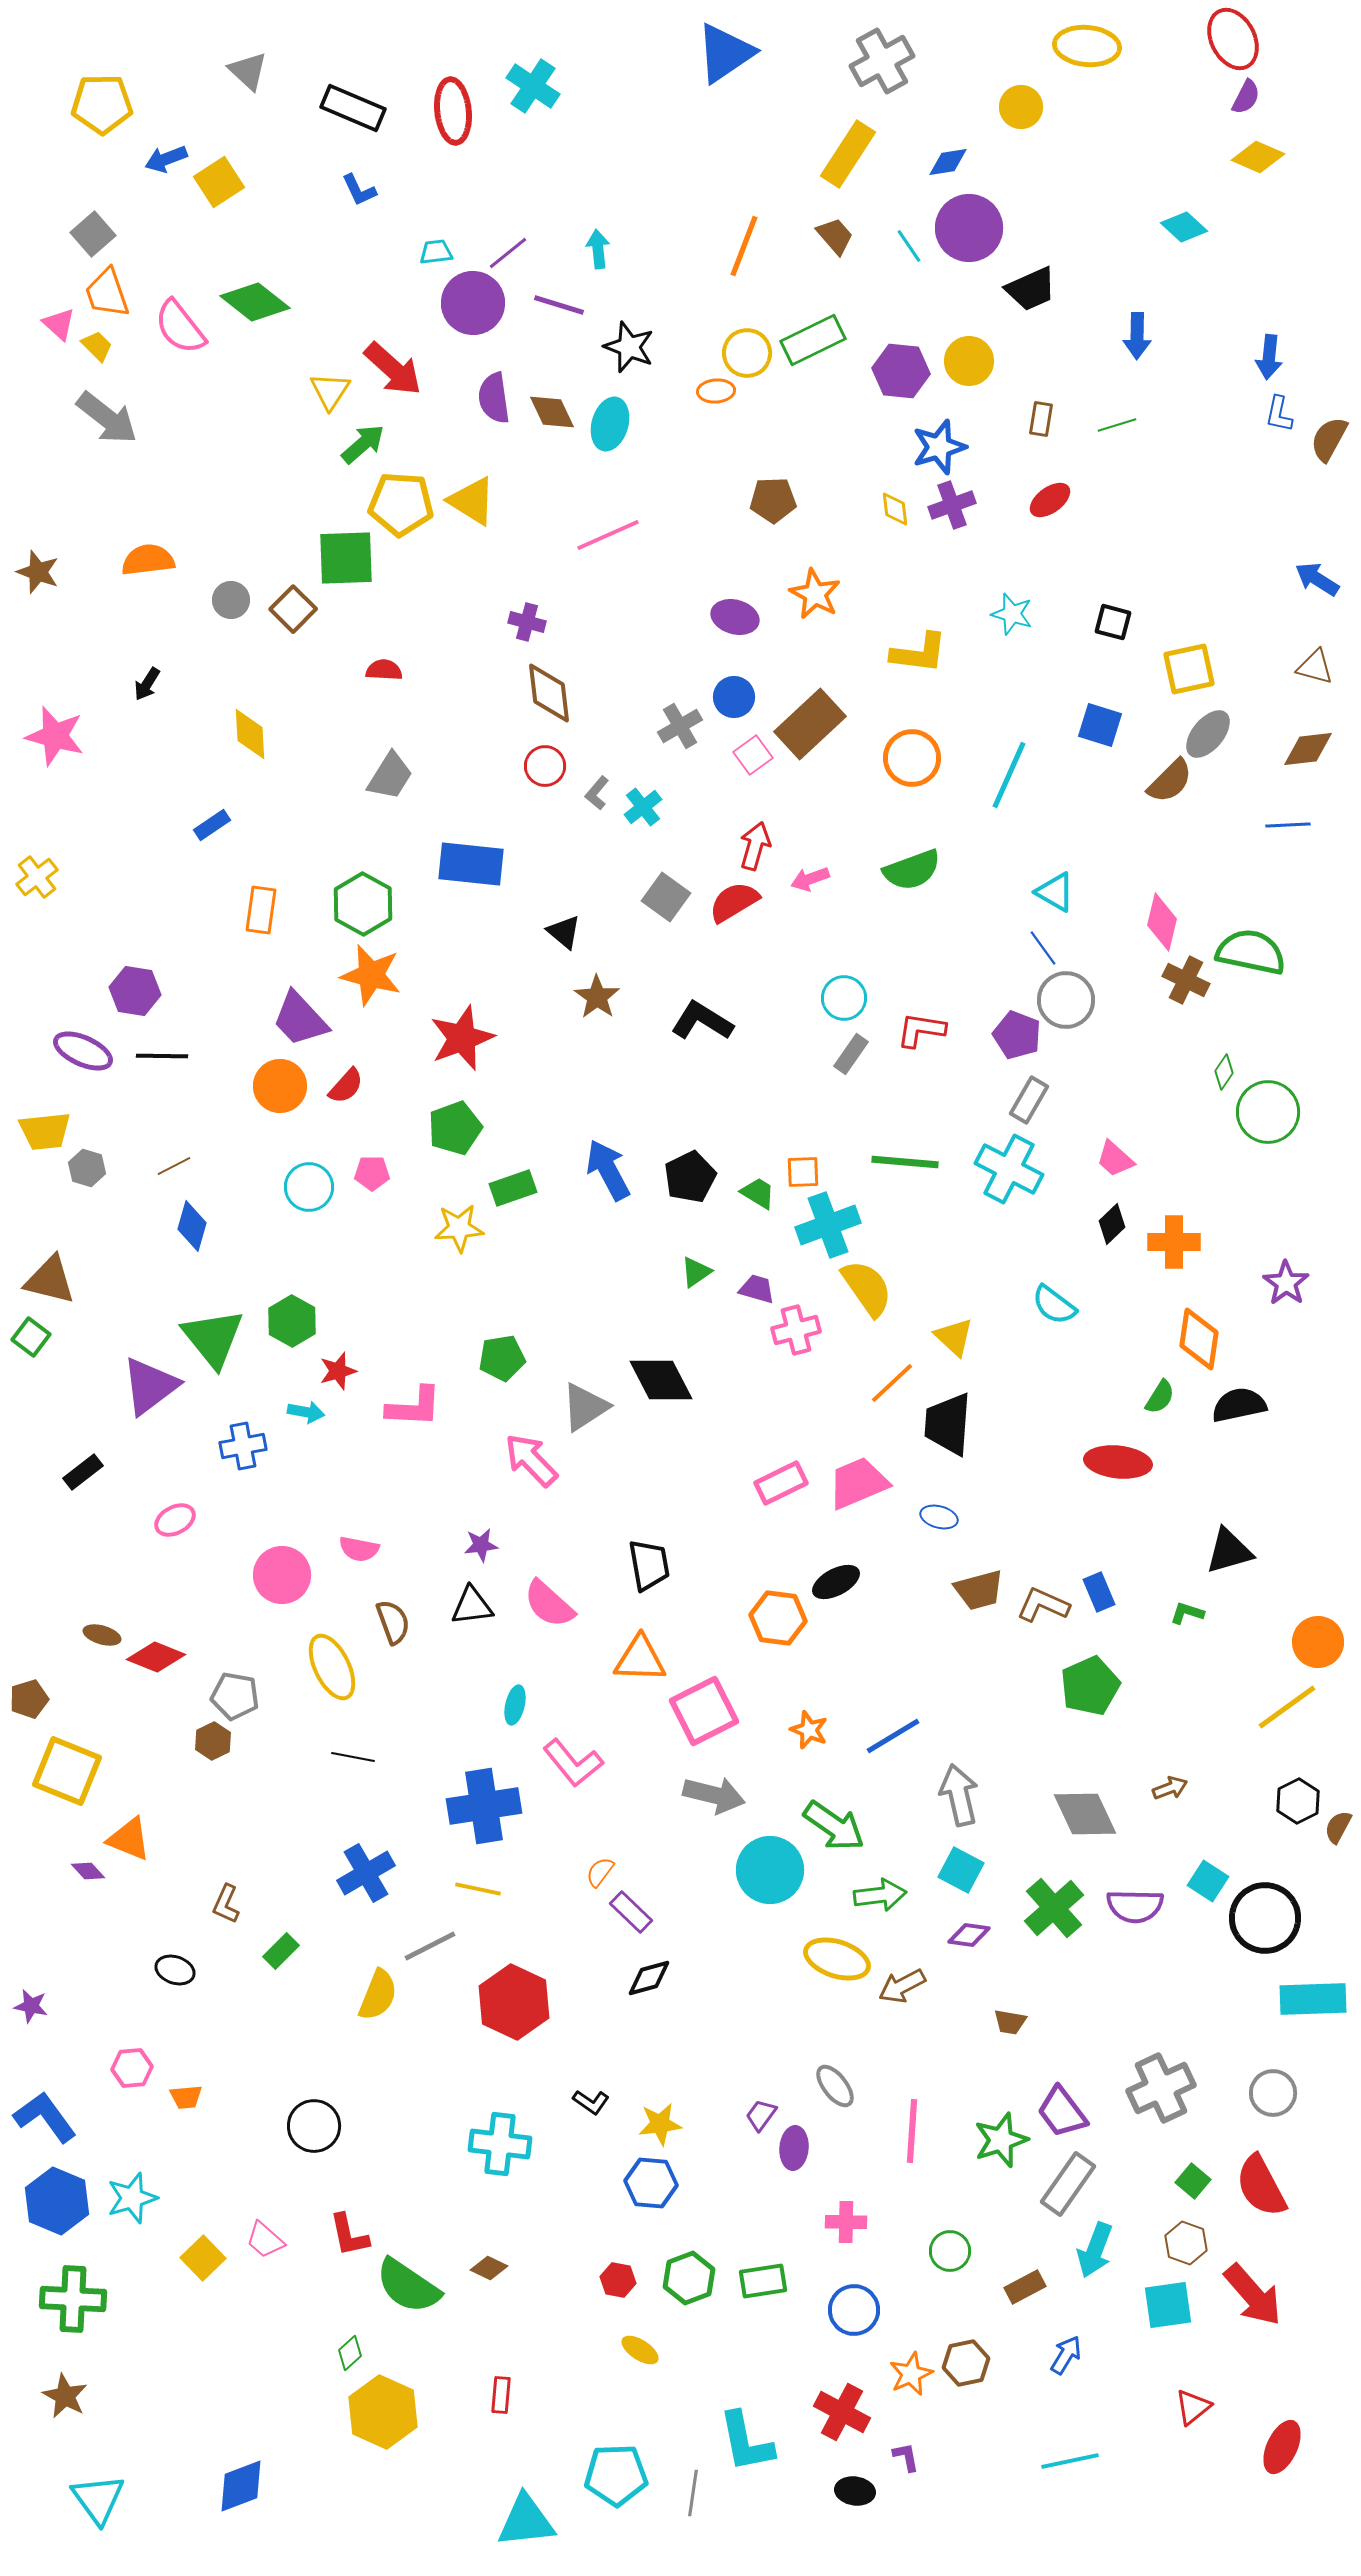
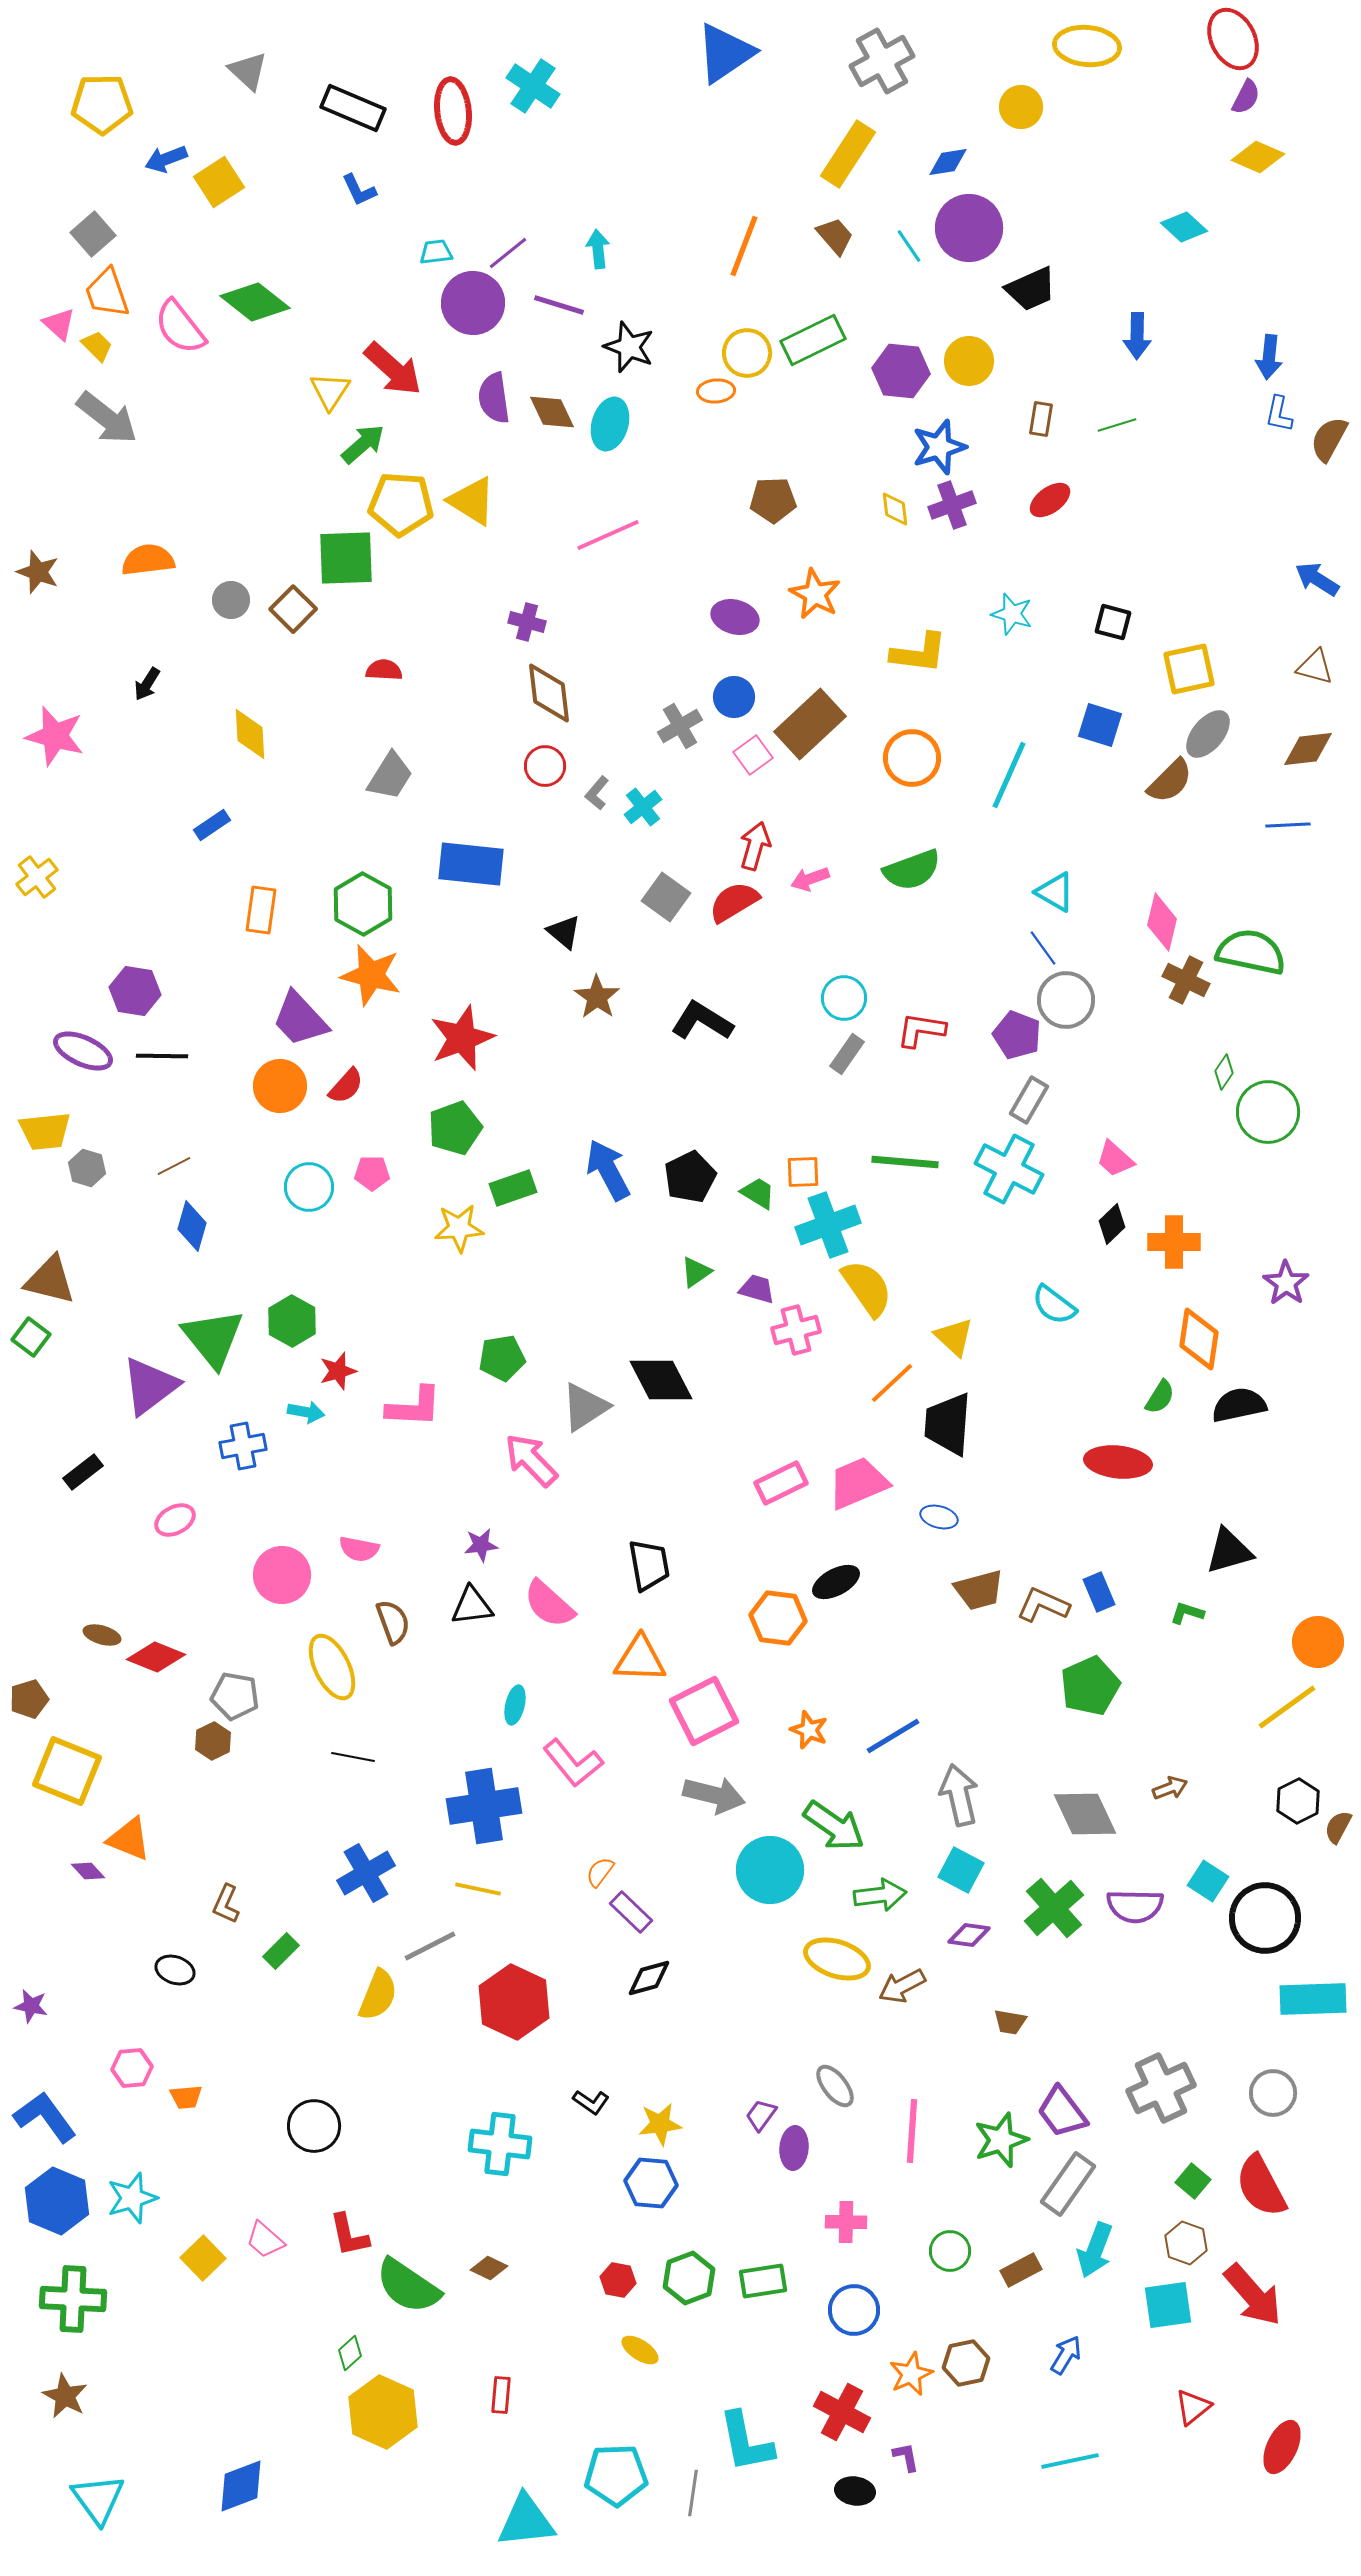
gray rectangle at (851, 1054): moved 4 px left
brown rectangle at (1025, 2287): moved 4 px left, 17 px up
